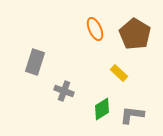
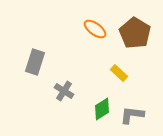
orange ellipse: rotated 30 degrees counterclockwise
brown pentagon: moved 1 px up
gray cross: rotated 12 degrees clockwise
